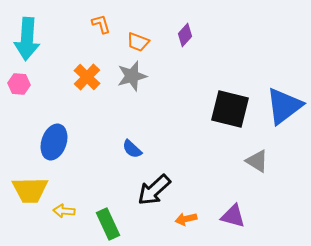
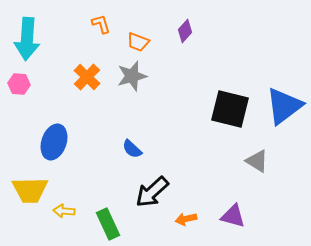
purple diamond: moved 4 px up
black arrow: moved 2 px left, 2 px down
